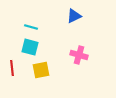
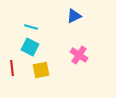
cyan square: rotated 12 degrees clockwise
pink cross: rotated 18 degrees clockwise
